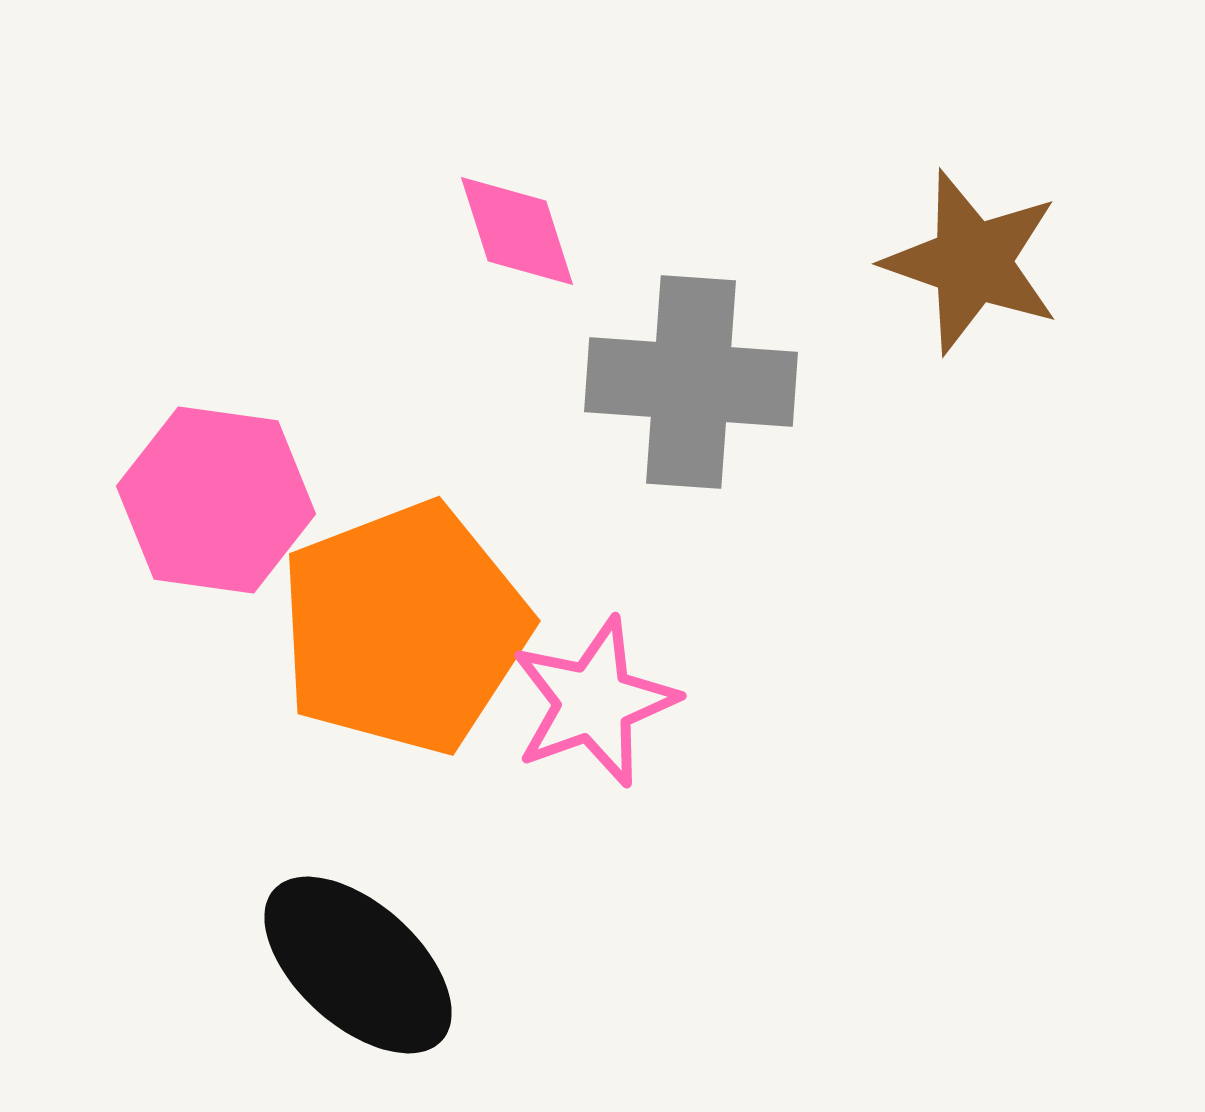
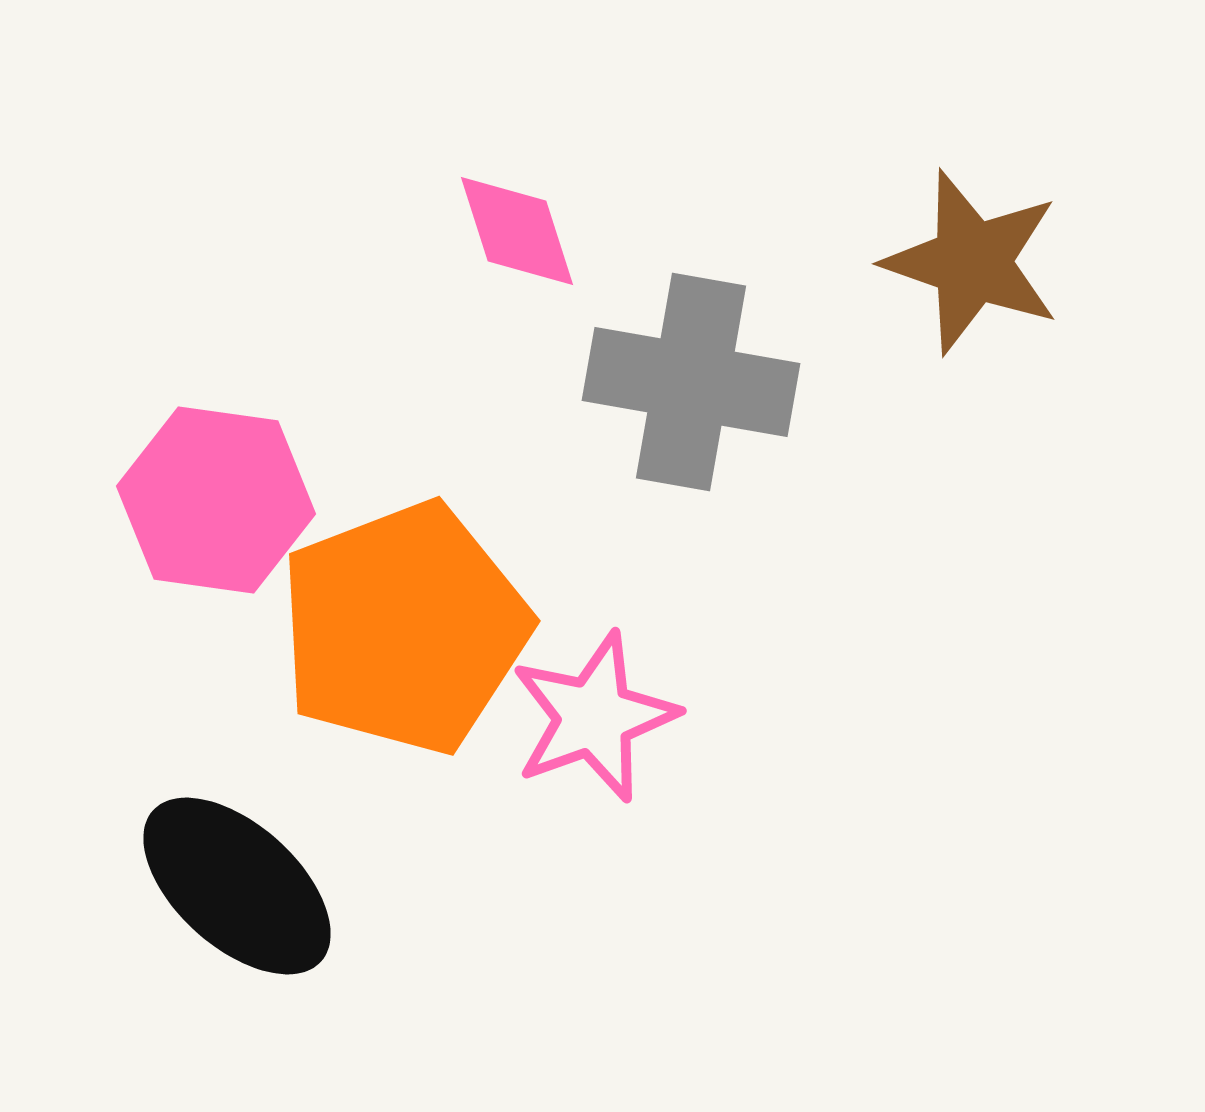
gray cross: rotated 6 degrees clockwise
pink star: moved 15 px down
black ellipse: moved 121 px left, 79 px up
